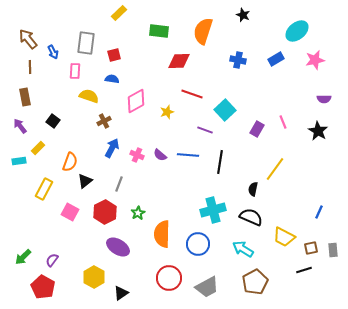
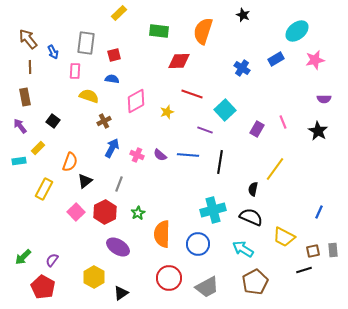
blue cross at (238, 60): moved 4 px right, 8 px down; rotated 21 degrees clockwise
pink square at (70, 212): moved 6 px right; rotated 18 degrees clockwise
brown square at (311, 248): moved 2 px right, 3 px down
